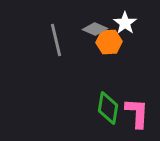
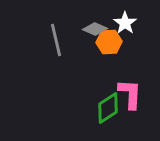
green diamond: rotated 48 degrees clockwise
pink L-shape: moved 7 px left, 19 px up
